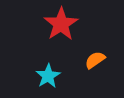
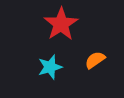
cyan star: moved 2 px right, 9 px up; rotated 15 degrees clockwise
